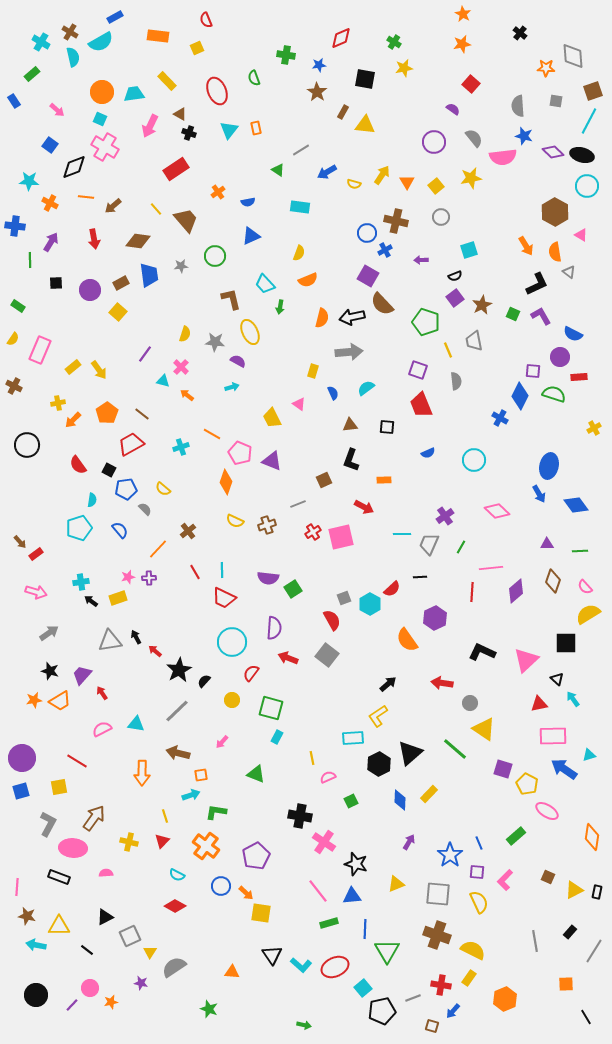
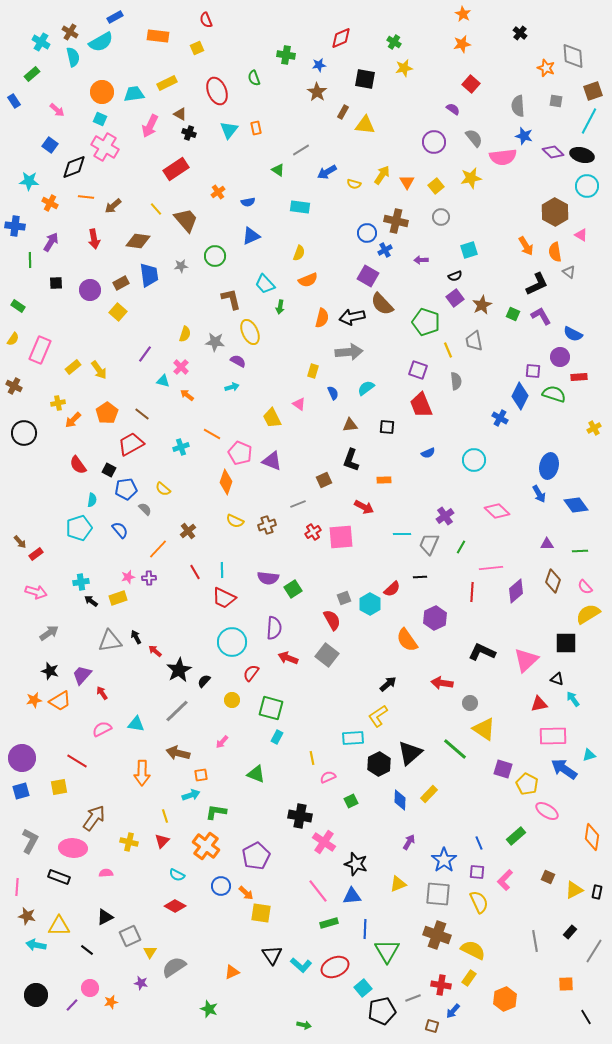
orange star at (546, 68): rotated 18 degrees clockwise
yellow rectangle at (167, 81): moved 2 px down; rotated 72 degrees counterclockwise
black circle at (27, 445): moved 3 px left, 12 px up
pink square at (341, 537): rotated 8 degrees clockwise
black triangle at (557, 679): rotated 24 degrees counterclockwise
gray L-shape at (48, 824): moved 18 px left, 17 px down
blue star at (450, 855): moved 6 px left, 5 px down
yellow triangle at (396, 884): moved 2 px right
orange triangle at (232, 972): rotated 28 degrees counterclockwise
